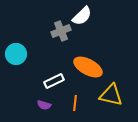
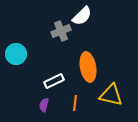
orange ellipse: rotated 52 degrees clockwise
purple semicircle: rotated 88 degrees clockwise
